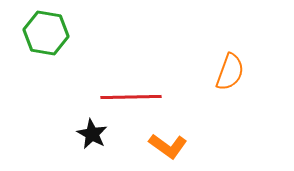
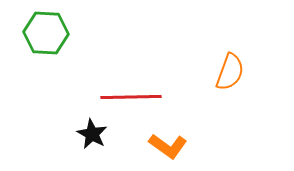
green hexagon: rotated 6 degrees counterclockwise
